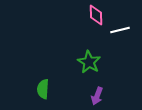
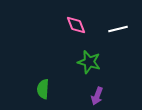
pink diamond: moved 20 px left, 10 px down; rotated 20 degrees counterclockwise
white line: moved 2 px left, 1 px up
green star: rotated 15 degrees counterclockwise
